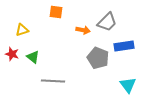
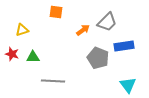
orange arrow: rotated 48 degrees counterclockwise
green triangle: rotated 40 degrees counterclockwise
